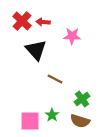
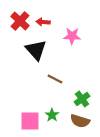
red cross: moved 2 px left
